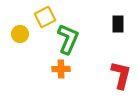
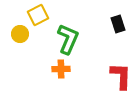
yellow square: moved 7 px left, 2 px up
black rectangle: rotated 18 degrees counterclockwise
red L-shape: moved 1 px down; rotated 12 degrees counterclockwise
